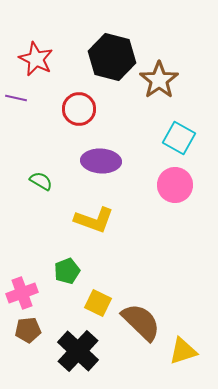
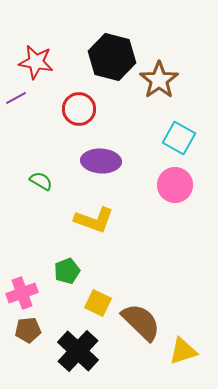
red star: moved 3 px down; rotated 16 degrees counterclockwise
purple line: rotated 40 degrees counterclockwise
